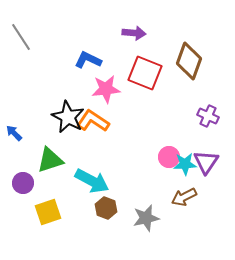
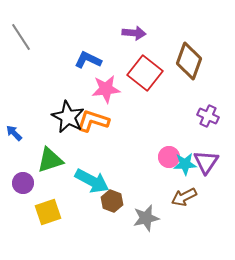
red square: rotated 16 degrees clockwise
orange L-shape: rotated 16 degrees counterclockwise
brown hexagon: moved 6 px right, 7 px up
